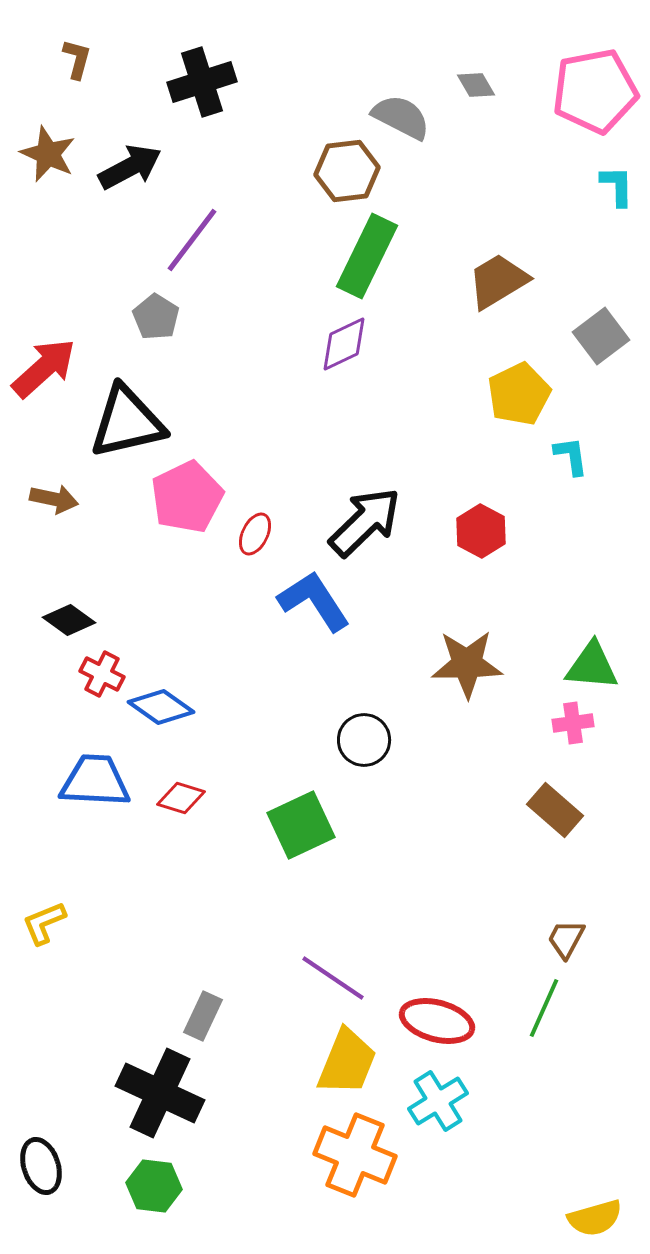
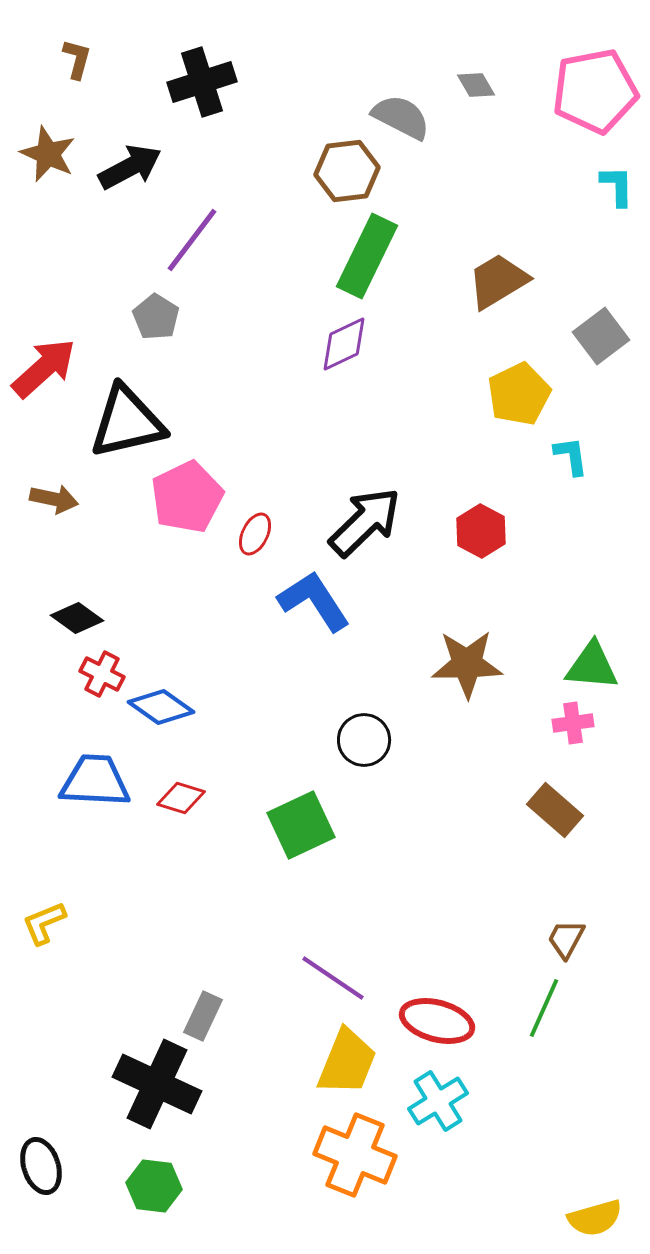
black diamond at (69, 620): moved 8 px right, 2 px up
black cross at (160, 1093): moved 3 px left, 9 px up
